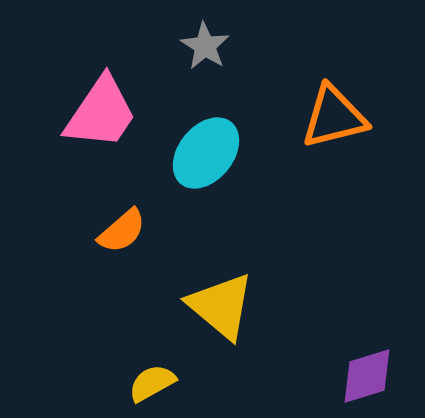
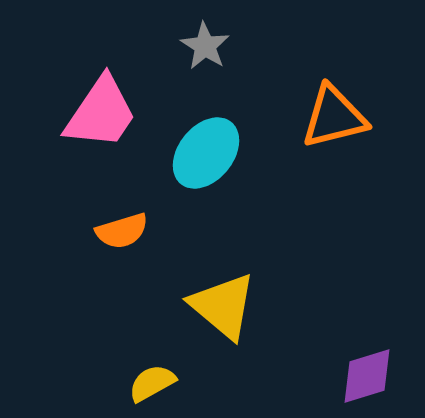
orange semicircle: rotated 24 degrees clockwise
yellow triangle: moved 2 px right
